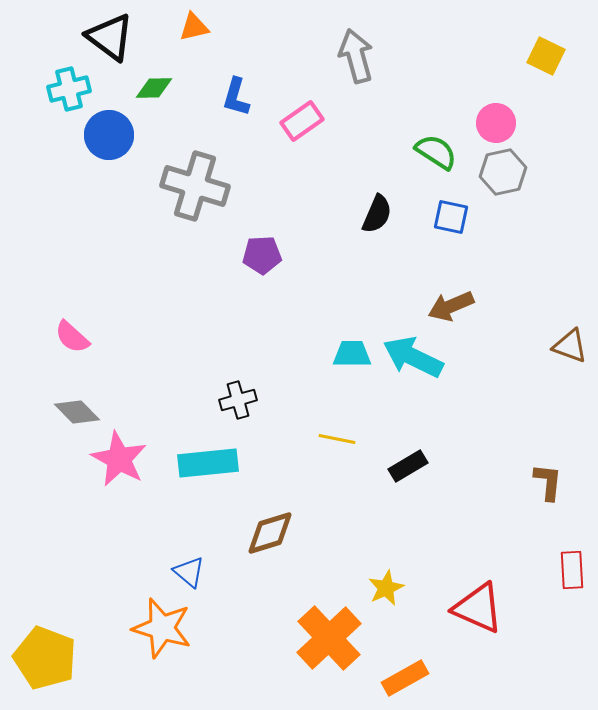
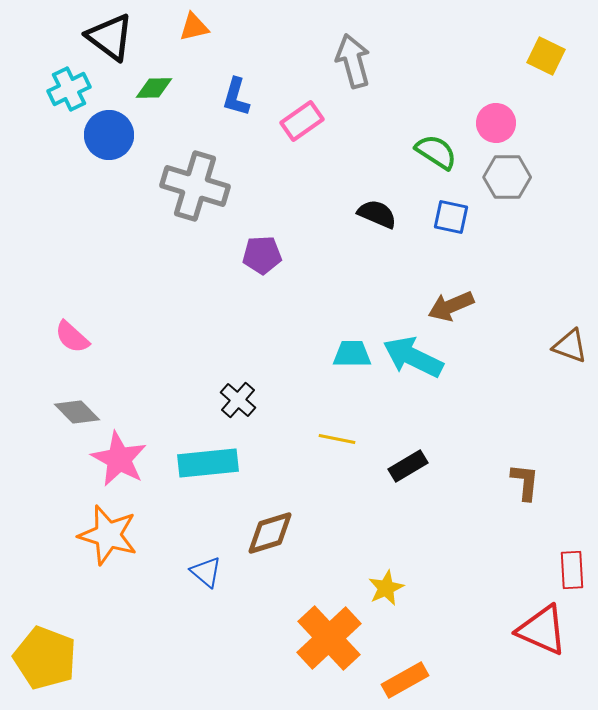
gray arrow: moved 3 px left, 5 px down
cyan cross: rotated 12 degrees counterclockwise
gray hexagon: moved 4 px right, 5 px down; rotated 12 degrees clockwise
black semicircle: rotated 90 degrees counterclockwise
black cross: rotated 33 degrees counterclockwise
brown L-shape: moved 23 px left
blue triangle: moved 17 px right
red triangle: moved 64 px right, 22 px down
orange star: moved 54 px left, 93 px up
orange rectangle: moved 2 px down
